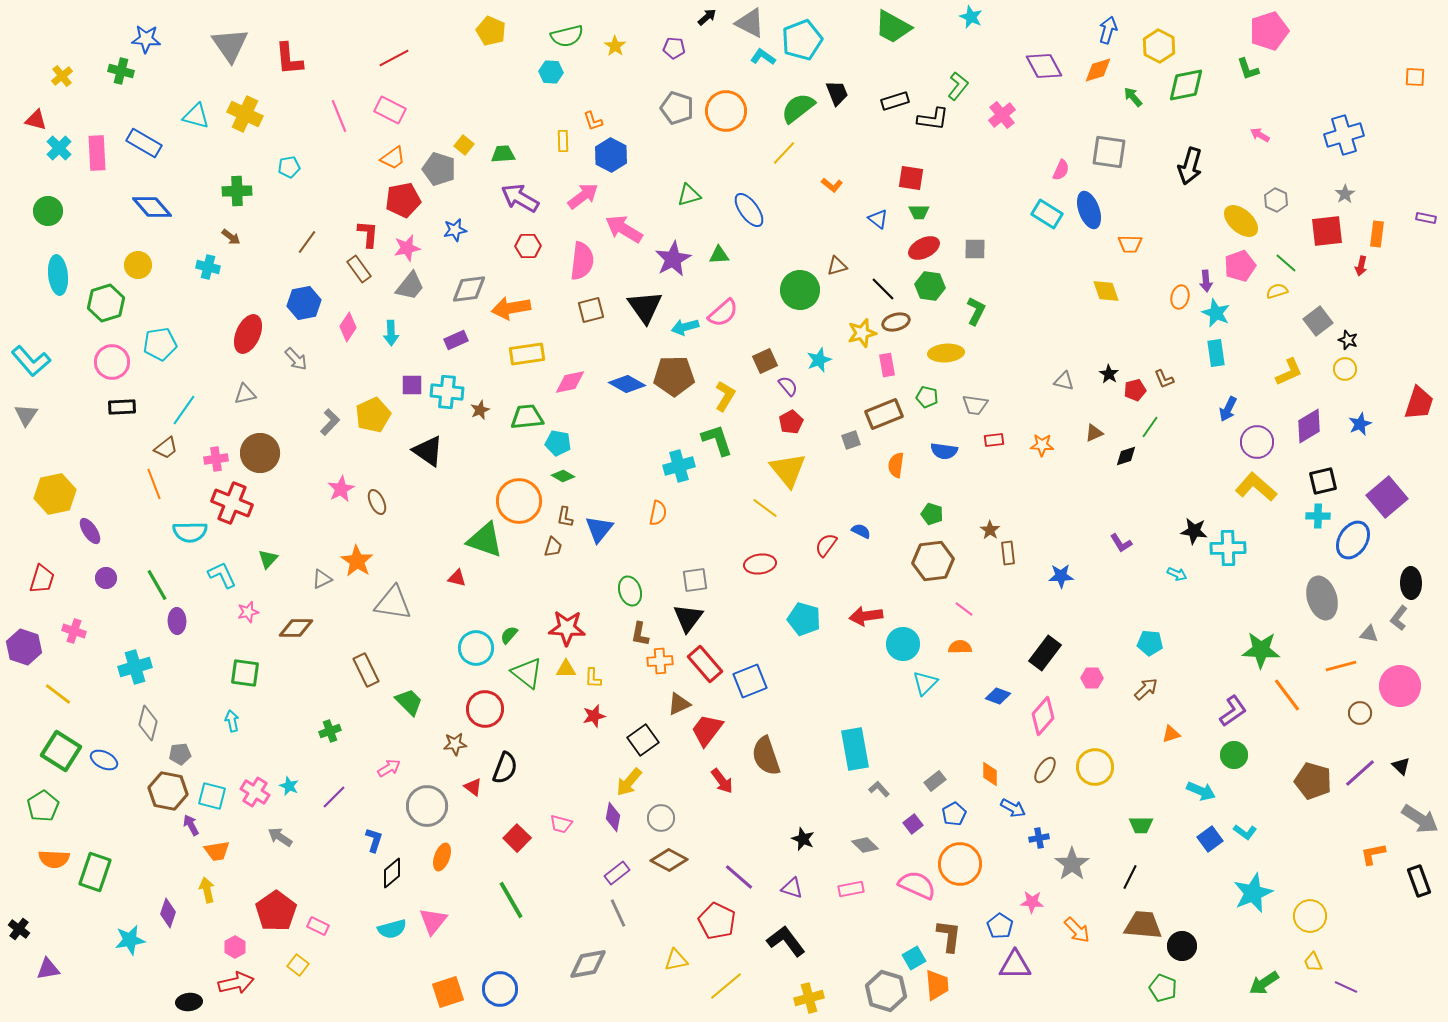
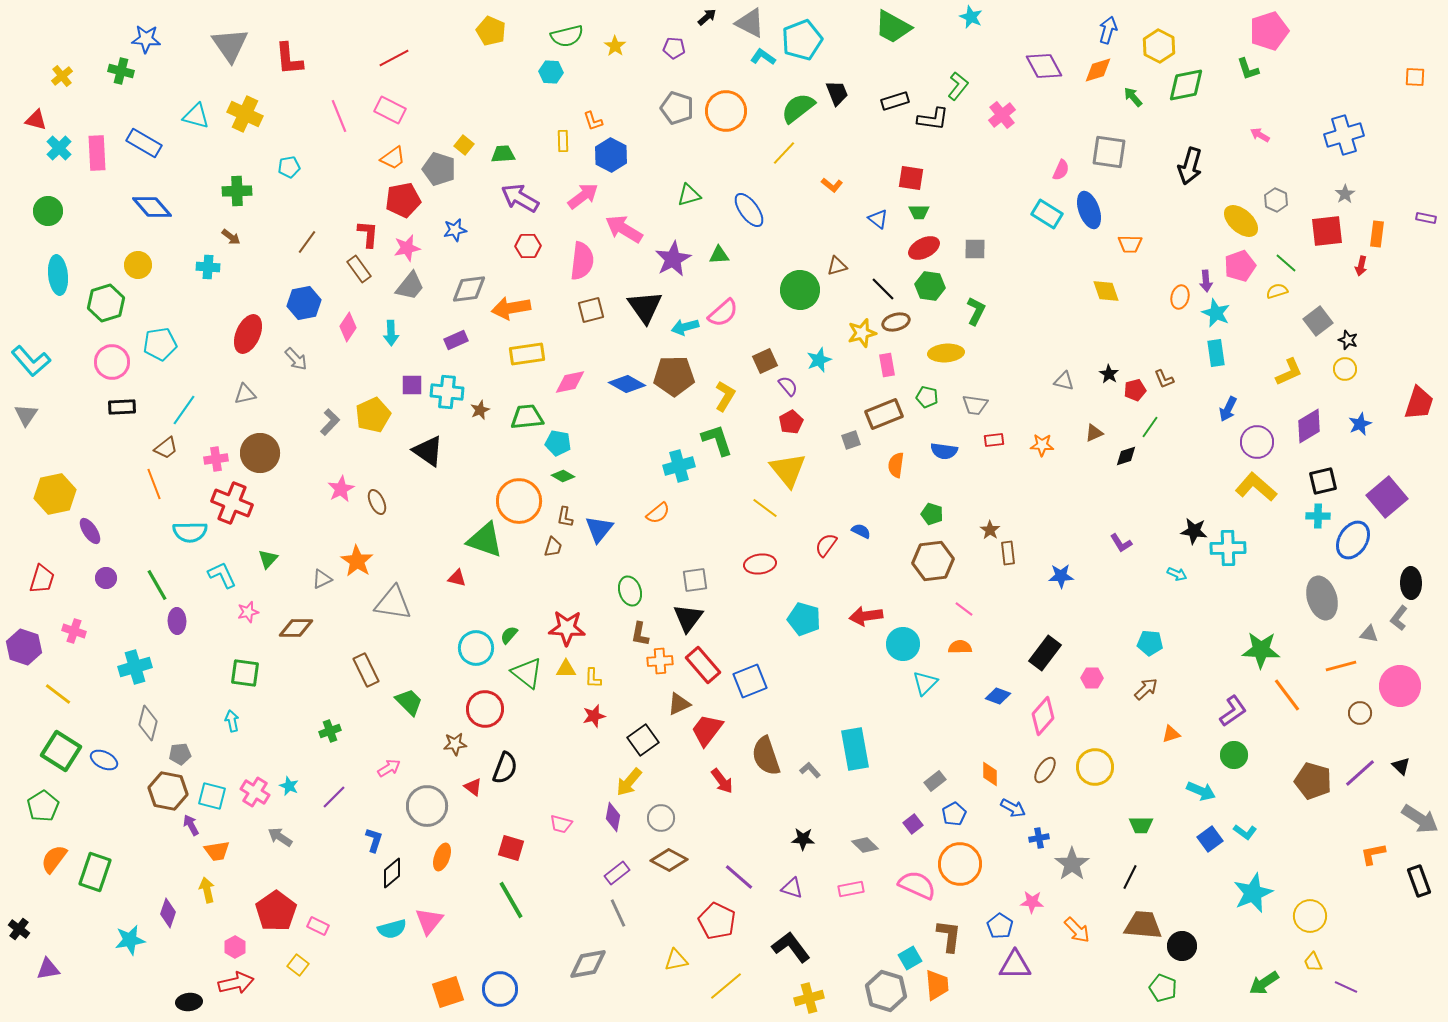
cyan cross at (208, 267): rotated 10 degrees counterclockwise
orange semicircle at (658, 513): rotated 40 degrees clockwise
red rectangle at (705, 664): moved 2 px left, 1 px down
gray L-shape at (879, 789): moved 69 px left, 19 px up
red square at (517, 838): moved 6 px left, 10 px down; rotated 28 degrees counterclockwise
black star at (803, 839): rotated 20 degrees counterclockwise
orange semicircle at (54, 859): rotated 124 degrees clockwise
pink triangle at (433, 921): moved 4 px left
black L-shape at (786, 941): moved 5 px right, 6 px down
cyan square at (914, 958): moved 4 px left
